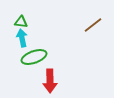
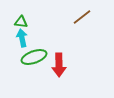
brown line: moved 11 px left, 8 px up
red arrow: moved 9 px right, 16 px up
